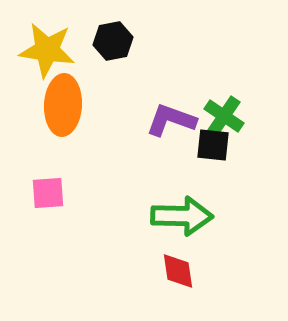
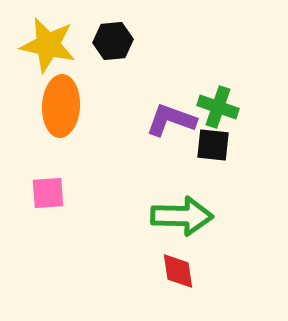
black hexagon: rotated 6 degrees clockwise
yellow star: moved 1 px right, 5 px up; rotated 4 degrees clockwise
orange ellipse: moved 2 px left, 1 px down
green cross: moved 6 px left, 9 px up; rotated 15 degrees counterclockwise
